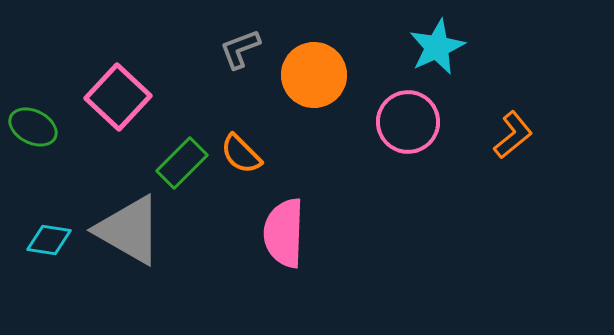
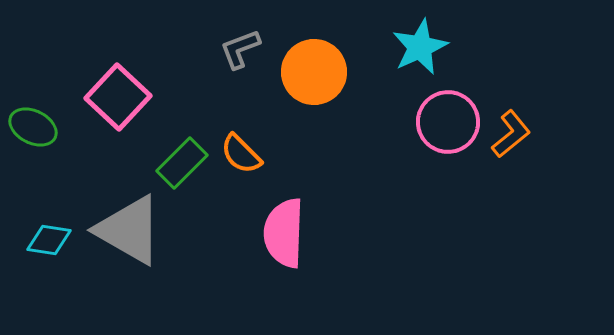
cyan star: moved 17 px left
orange circle: moved 3 px up
pink circle: moved 40 px right
orange L-shape: moved 2 px left, 1 px up
